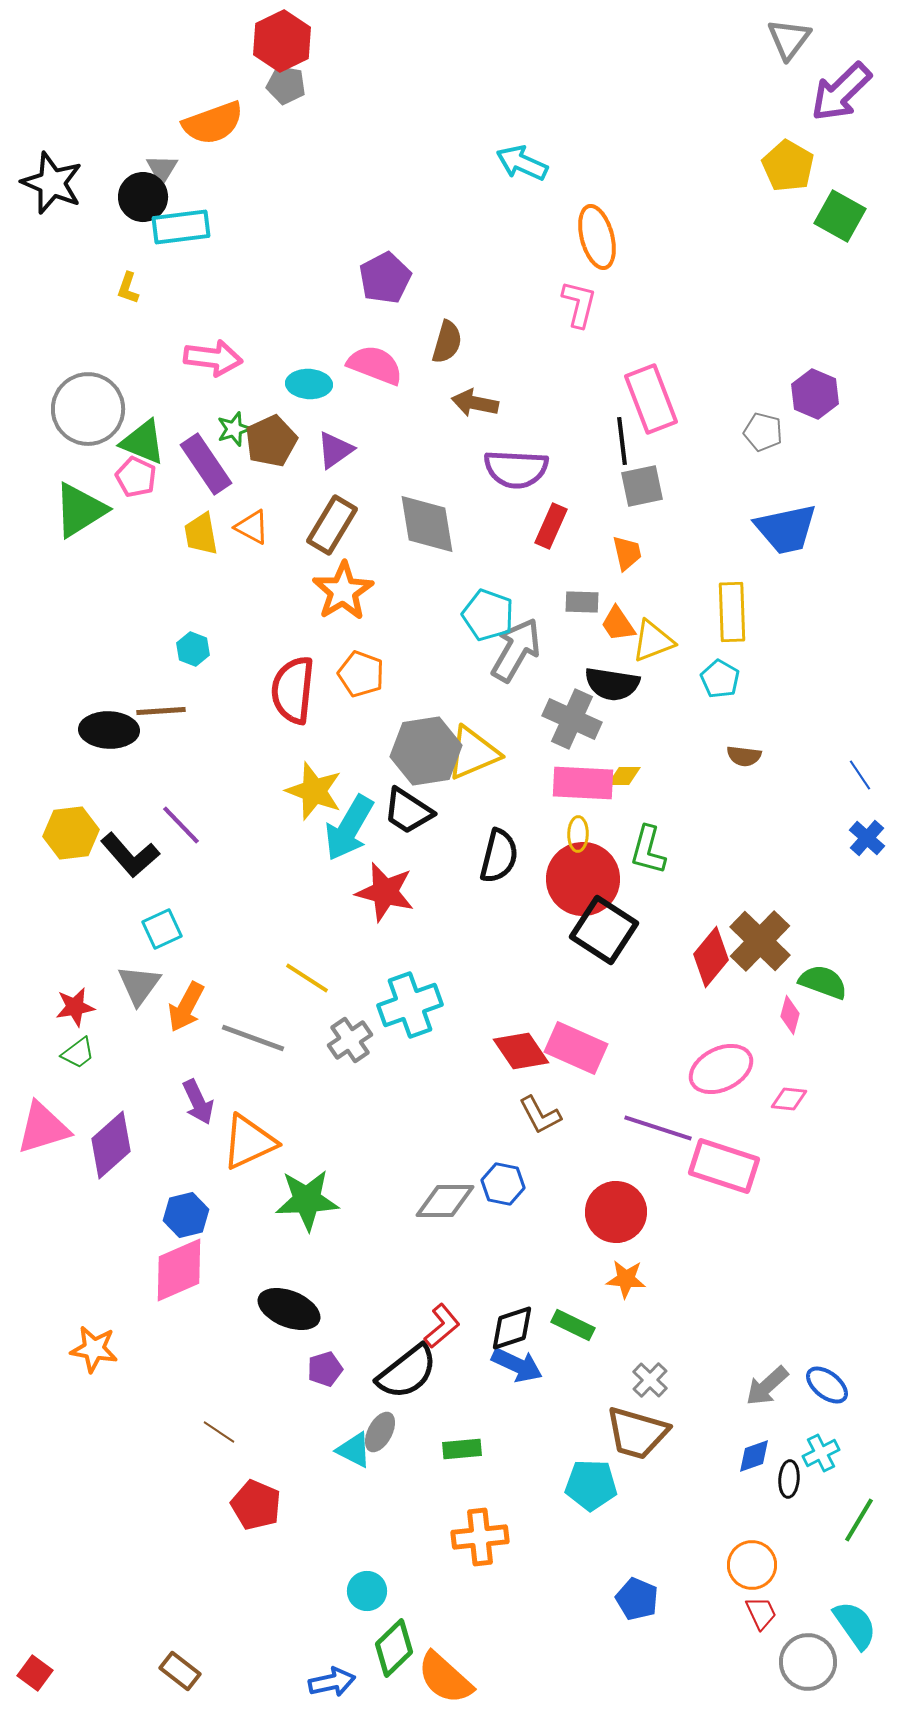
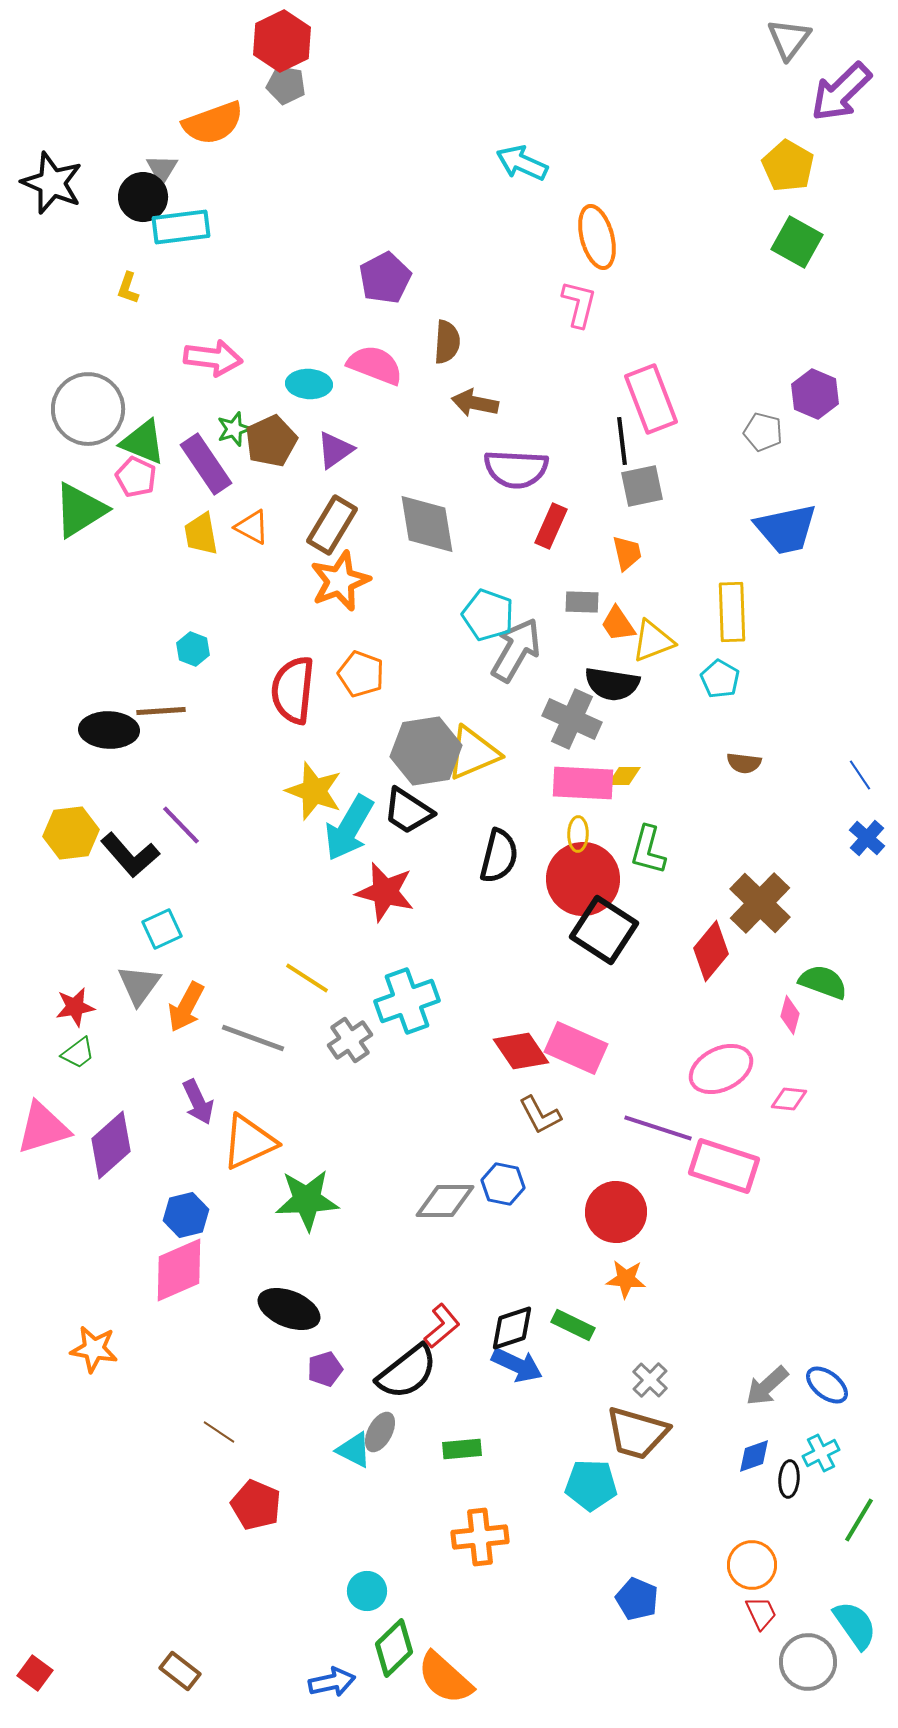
green square at (840, 216): moved 43 px left, 26 px down
brown semicircle at (447, 342): rotated 12 degrees counterclockwise
orange star at (343, 591): moved 3 px left, 10 px up; rotated 10 degrees clockwise
brown semicircle at (744, 756): moved 7 px down
brown cross at (760, 941): moved 38 px up
red diamond at (711, 957): moved 6 px up
cyan cross at (410, 1005): moved 3 px left, 4 px up
